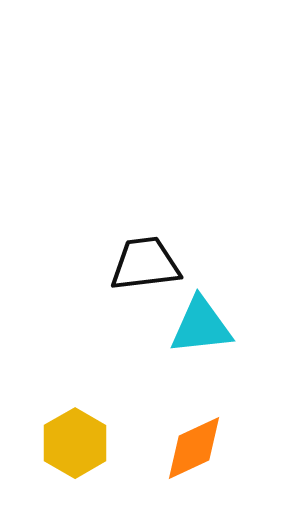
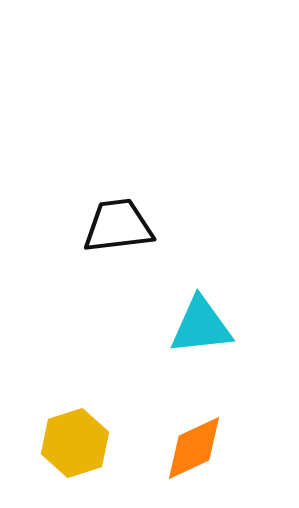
black trapezoid: moved 27 px left, 38 px up
yellow hexagon: rotated 12 degrees clockwise
